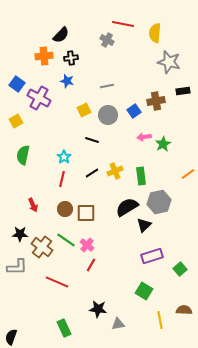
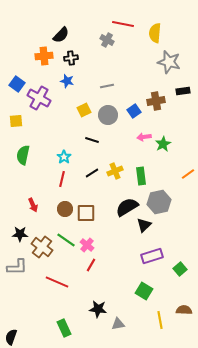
yellow square at (16, 121): rotated 24 degrees clockwise
